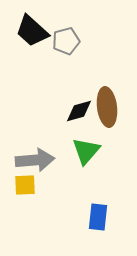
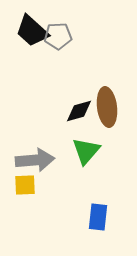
gray pentagon: moved 8 px left, 5 px up; rotated 12 degrees clockwise
